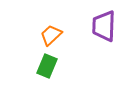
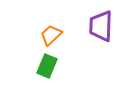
purple trapezoid: moved 3 px left
